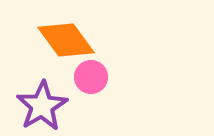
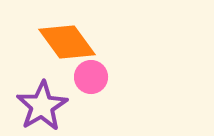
orange diamond: moved 1 px right, 2 px down
